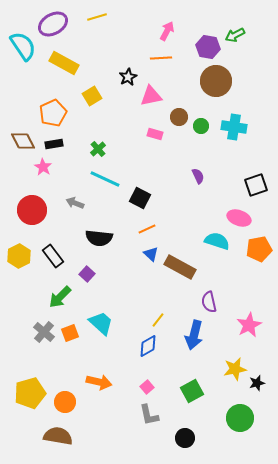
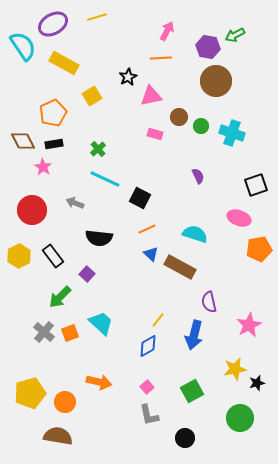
cyan cross at (234, 127): moved 2 px left, 6 px down; rotated 10 degrees clockwise
cyan semicircle at (217, 241): moved 22 px left, 7 px up
